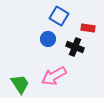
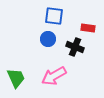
blue square: moved 5 px left; rotated 24 degrees counterclockwise
green trapezoid: moved 4 px left, 6 px up; rotated 10 degrees clockwise
